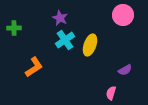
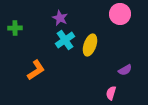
pink circle: moved 3 px left, 1 px up
green cross: moved 1 px right
orange L-shape: moved 2 px right, 3 px down
